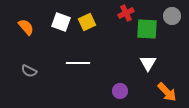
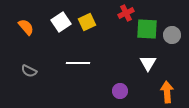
gray circle: moved 19 px down
white square: rotated 36 degrees clockwise
orange arrow: rotated 140 degrees counterclockwise
